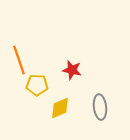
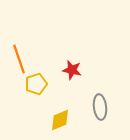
orange line: moved 1 px up
yellow pentagon: moved 1 px left, 1 px up; rotated 20 degrees counterclockwise
yellow diamond: moved 12 px down
